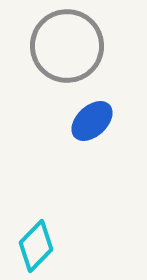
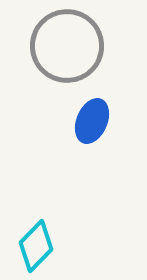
blue ellipse: rotated 24 degrees counterclockwise
